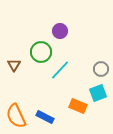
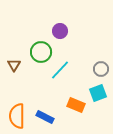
orange rectangle: moved 2 px left, 1 px up
orange semicircle: moved 1 px right; rotated 25 degrees clockwise
